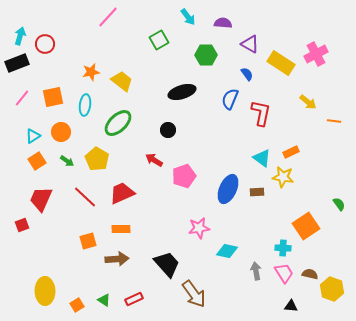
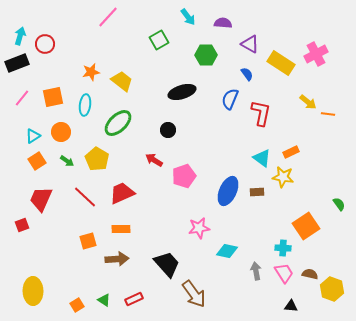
orange line at (334, 121): moved 6 px left, 7 px up
blue ellipse at (228, 189): moved 2 px down
yellow ellipse at (45, 291): moved 12 px left
